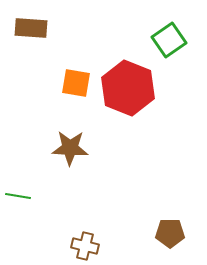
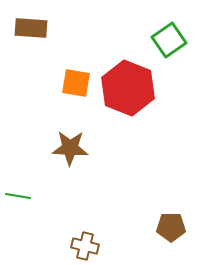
brown pentagon: moved 1 px right, 6 px up
